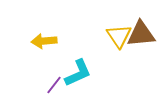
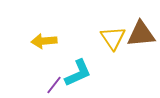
yellow triangle: moved 6 px left, 2 px down
